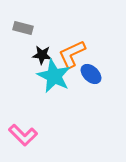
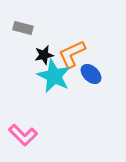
black star: moved 2 px right; rotated 18 degrees counterclockwise
